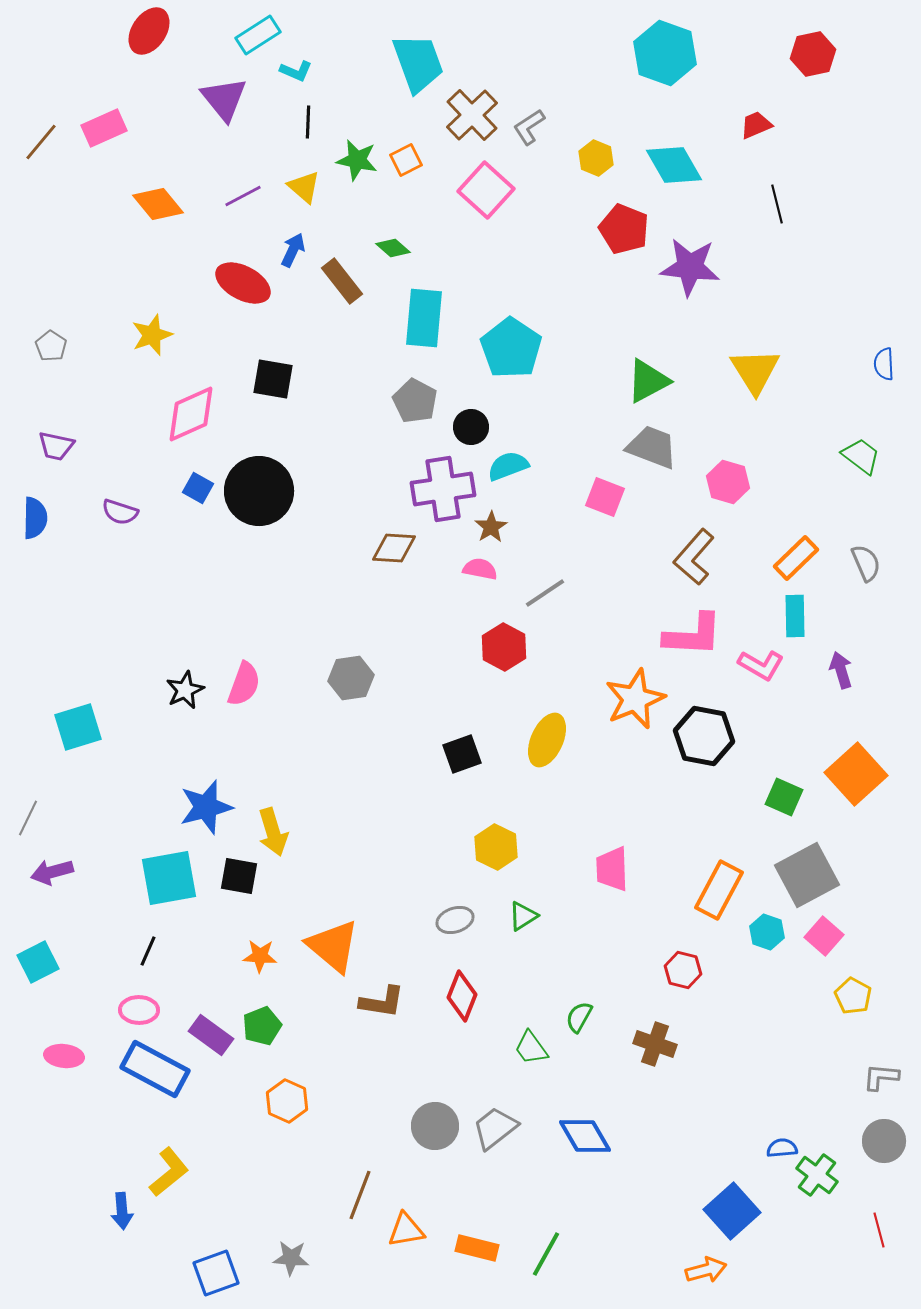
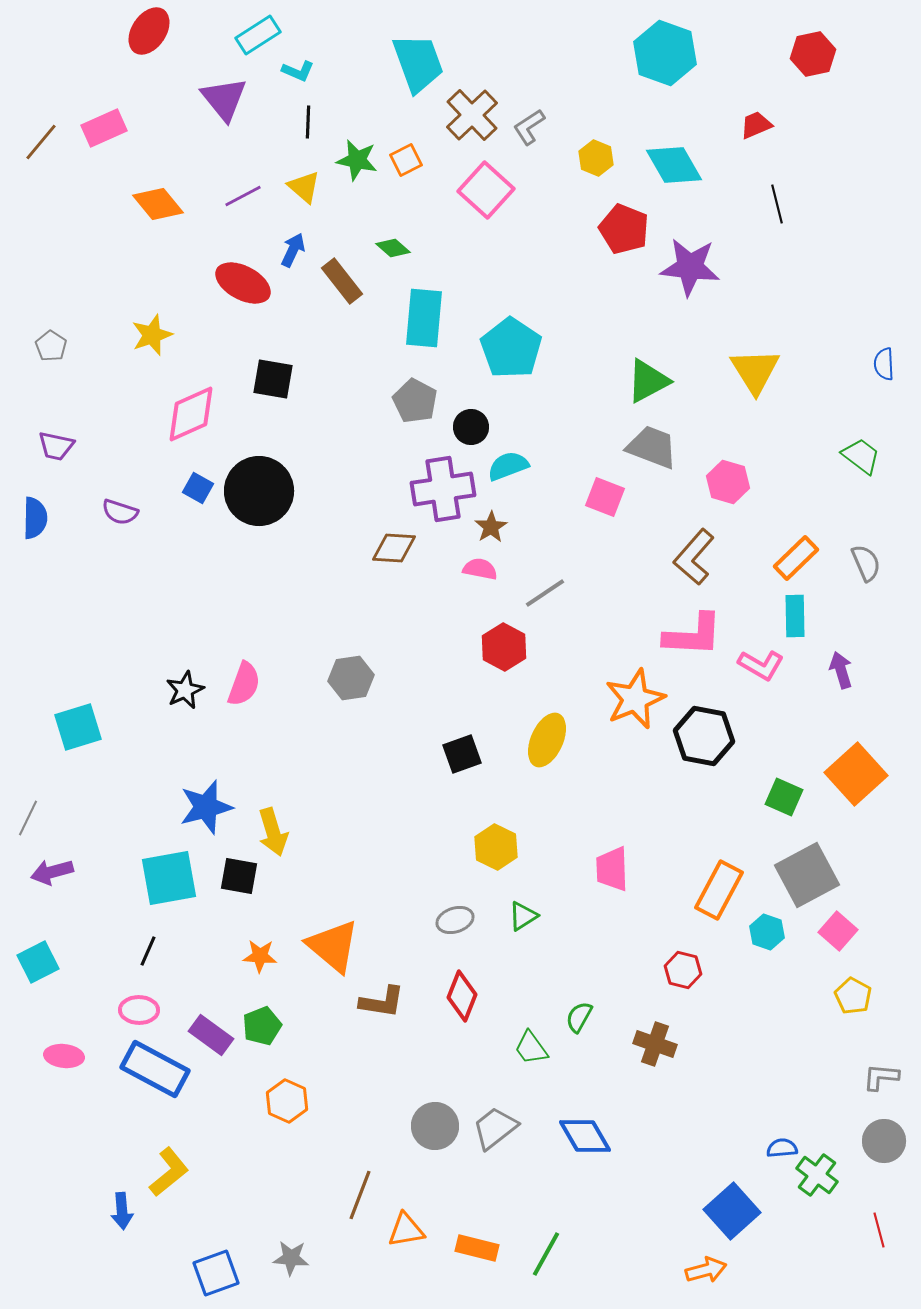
cyan L-shape at (296, 71): moved 2 px right
pink square at (824, 936): moved 14 px right, 5 px up
